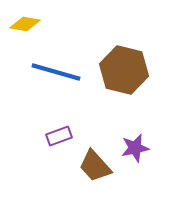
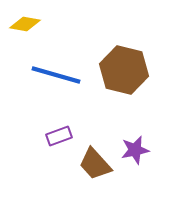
blue line: moved 3 px down
purple star: moved 2 px down
brown trapezoid: moved 2 px up
